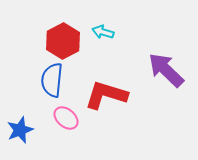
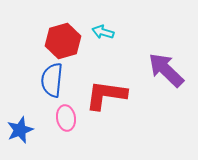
red hexagon: rotated 12 degrees clockwise
red L-shape: rotated 9 degrees counterclockwise
pink ellipse: rotated 40 degrees clockwise
